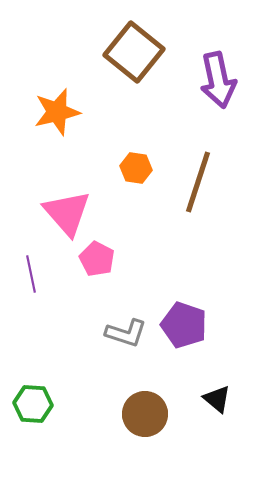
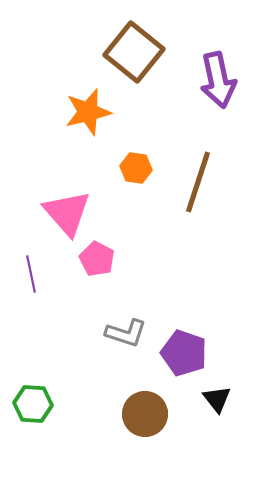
orange star: moved 31 px right
purple pentagon: moved 28 px down
black triangle: rotated 12 degrees clockwise
